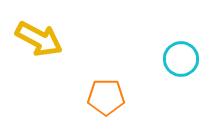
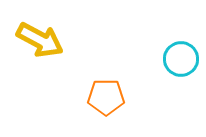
yellow arrow: moved 1 px right, 1 px down
